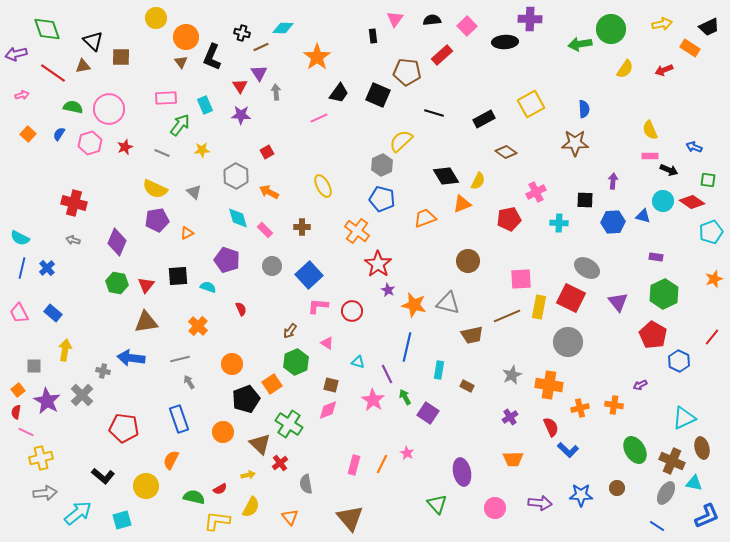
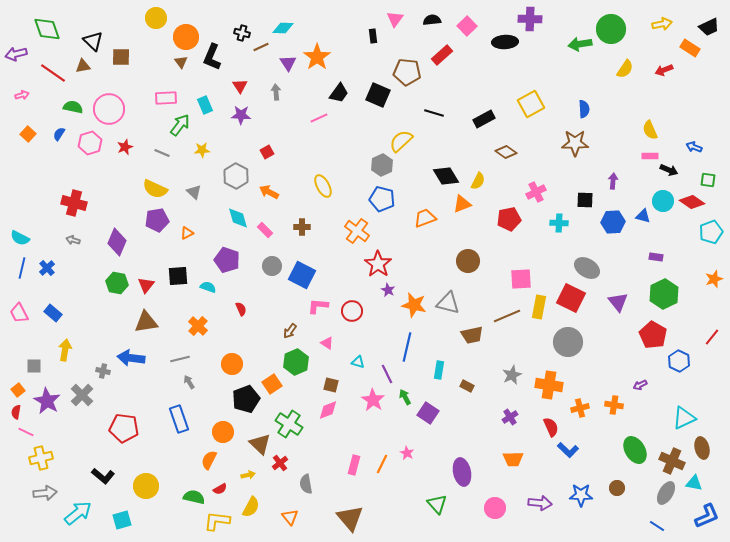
purple triangle at (259, 73): moved 29 px right, 10 px up
blue square at (309, 275): moved 7 px left; rotated 20 degrees counterclockwise
orange semicircle at (171, 460): moved 38 px right
